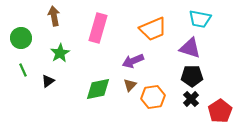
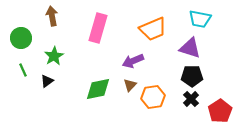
brown arrow: moved 2 px left
green star: moved 6 px left, 3 px down
black triangle: moved 1 px left
